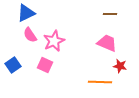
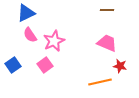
brown line: moved 3 px left, 4 px up
pink square: rotated 28 degrees clockwise
orange line: rotated 15 degrees counterclockwise
